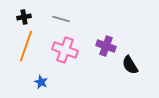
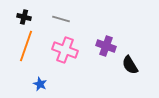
black cross: rotated 24 degrees clockwise
blue star: moved 1 px left, 2 px down
